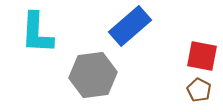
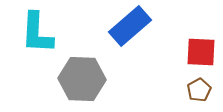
red square: moved 1 px left, 4 px up; rotated 8 degrees counterclockwise
gray hexagon: moved 11 px left, 4 px down; rotated 9 degrees clockwise
brown pentagon: rotated 15 degrees clockwise
